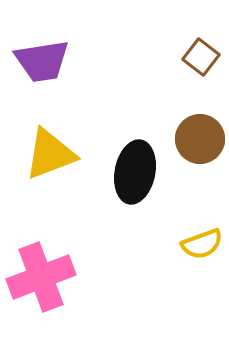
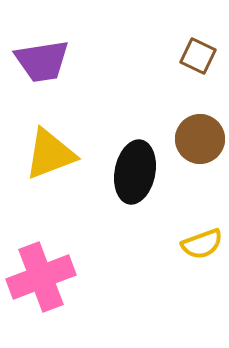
brown square: moved 3 px left, 1 px up; rotated 12 degrees counterclockwise
